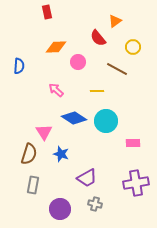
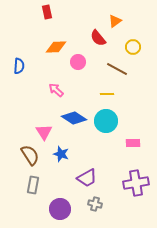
yellow line: moved 10 px right, 3 px down
brown semicircle: moved 1 px right, 1 px down; rotated 50 degrees counterclockwise
